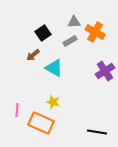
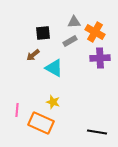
black square: rotated 28 degrees clockwise
purple cross: moved 5 px left, 13 px up; rotated 30 degrees clockwise
